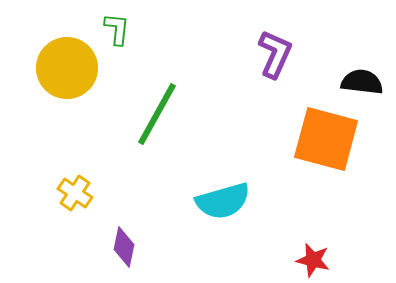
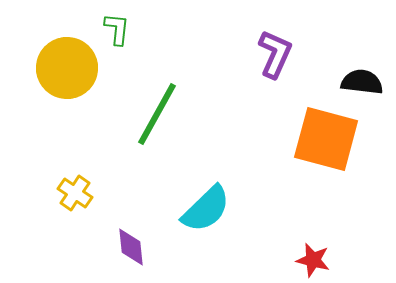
cyan semicircle: moved 17 px left, 8 px down; rotated 28 degrees counterclockwise
purple diamond: moved 7 px right; rotated 18 degrees counterclockwise
